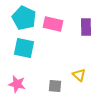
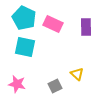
pink rectangle: rotated 12 degrees clockwise
cyan square: moved 1 px right, 1 px up
yellow triangle: moved 2 px left, 1 px up
gray square: rotated 32 degrees counterclockwise
